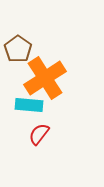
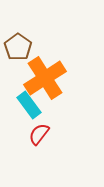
brown pentagon: moved 2 px up
cyan rectangle: rotated 48 degrees clockwise
